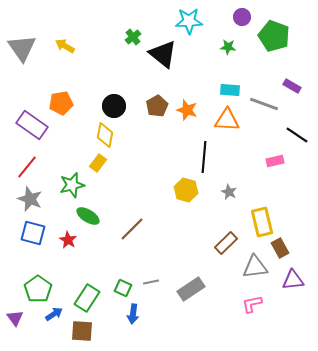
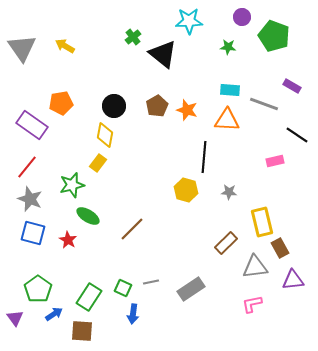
gray star at (229, 192): rotated 21 degrees counterclockwise
green rectangle at (87, 298): moved 2 px right, 1 px up
